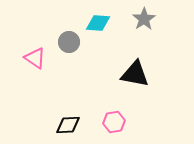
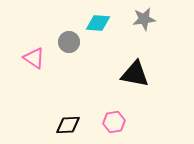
gray star: rotated 25 degrees clockwise
pink triangle: moved 1 px left
